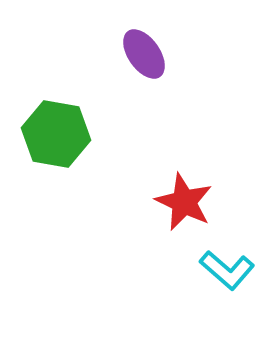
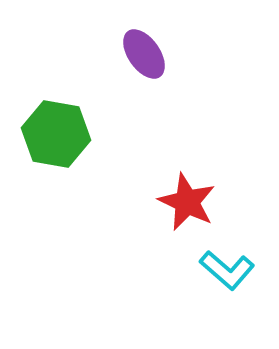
red star: moved 3 px right
